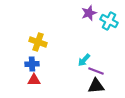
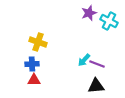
purple line: moved 1 px right, 7 px up
